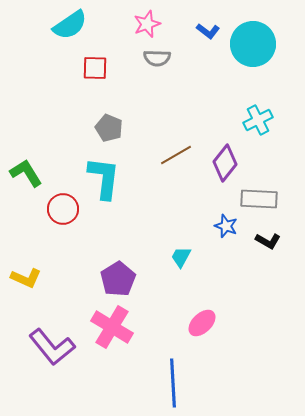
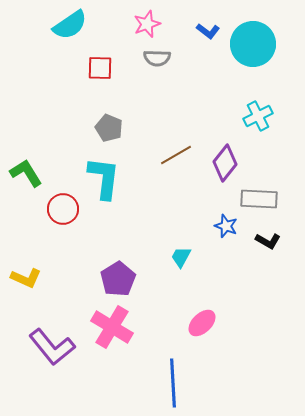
red square: moved 5 px right
cyan cross: moved 4 px up
